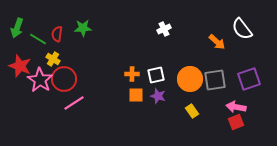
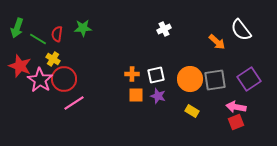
white semicircle: moved 1 px left, 1 px down
purple square: rotated 15 degrees counterclockwise
yellow rectangle: rotated 24 degrees counterclockwise
